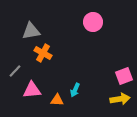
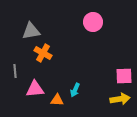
gray line: rotated 48 degrees counterclockwise
pink square: rotated 18 degrees clockwise
pink triangle: moved 3 px right, 1 px up
